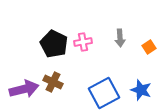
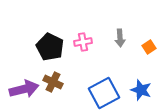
black pentagon: moved 4 px left, 3 px down
